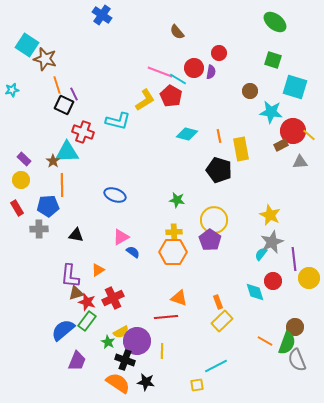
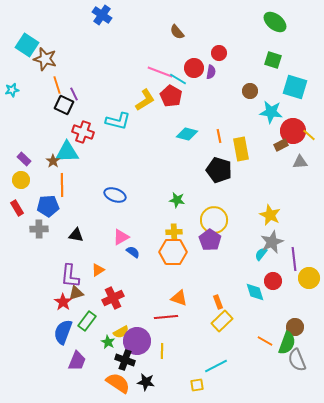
red star at (87, 302): moved 24 px left; rotated 18 degrees clockwise
blue semicircle at (63, 330): moved 2 px down; rotated 30 degrees counterclockwise
